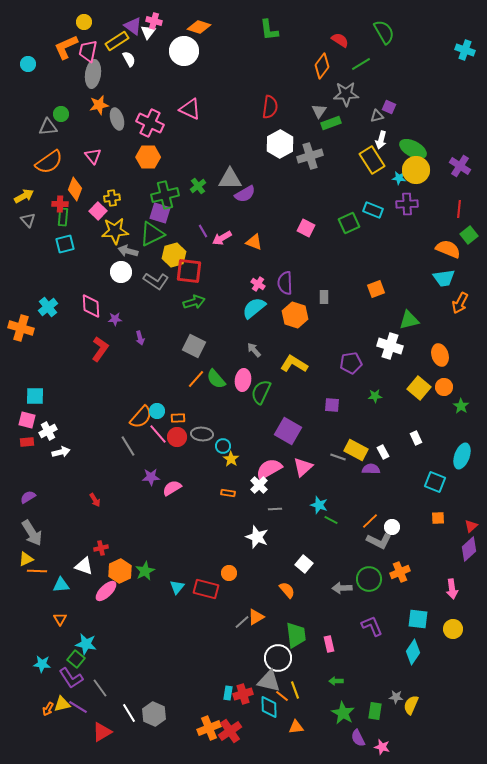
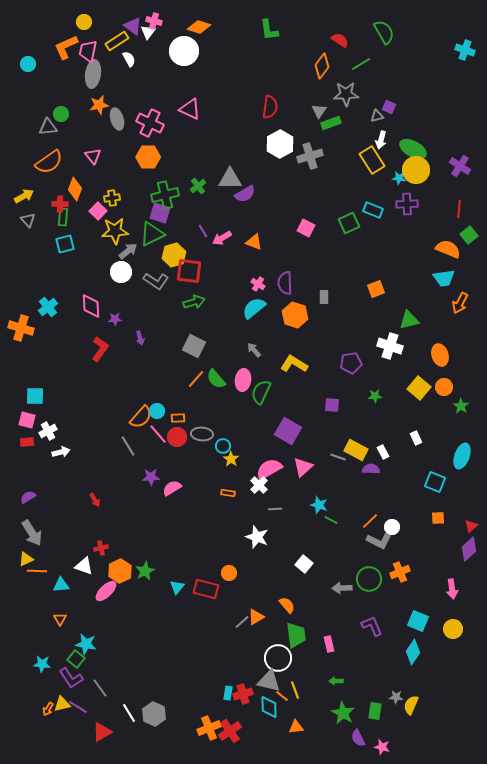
gray arrow at (128, 251): rotated 126 degrees clockwise
orange semicircle at (287, 590): moved 15 px down
cyan square at (418, 619): moved 2 px down; rotated 15 degrees clockwise
